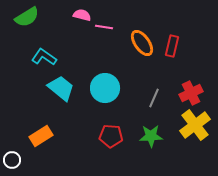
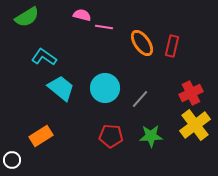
gray line: moved 14 px left, 1 px down; rotated 18 degrees clockwise
